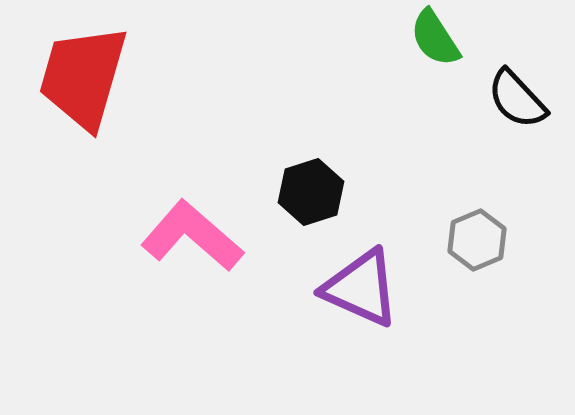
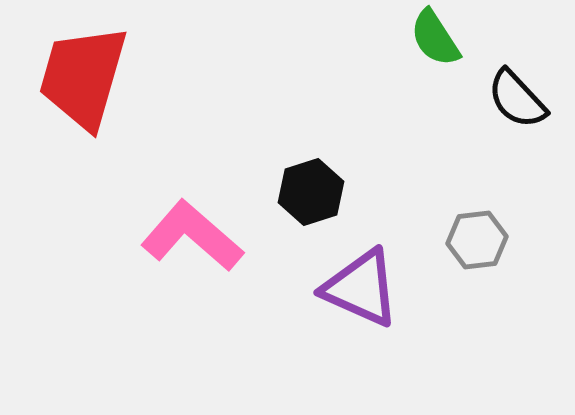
gray hexagon: rotated 16 degrees clockwise
